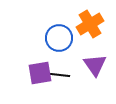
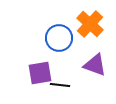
orange cross: rotated 16 degrees counterclockwise
purple triangle: rotated 35 degrees counterclockwise
black line: moved 10 px down
